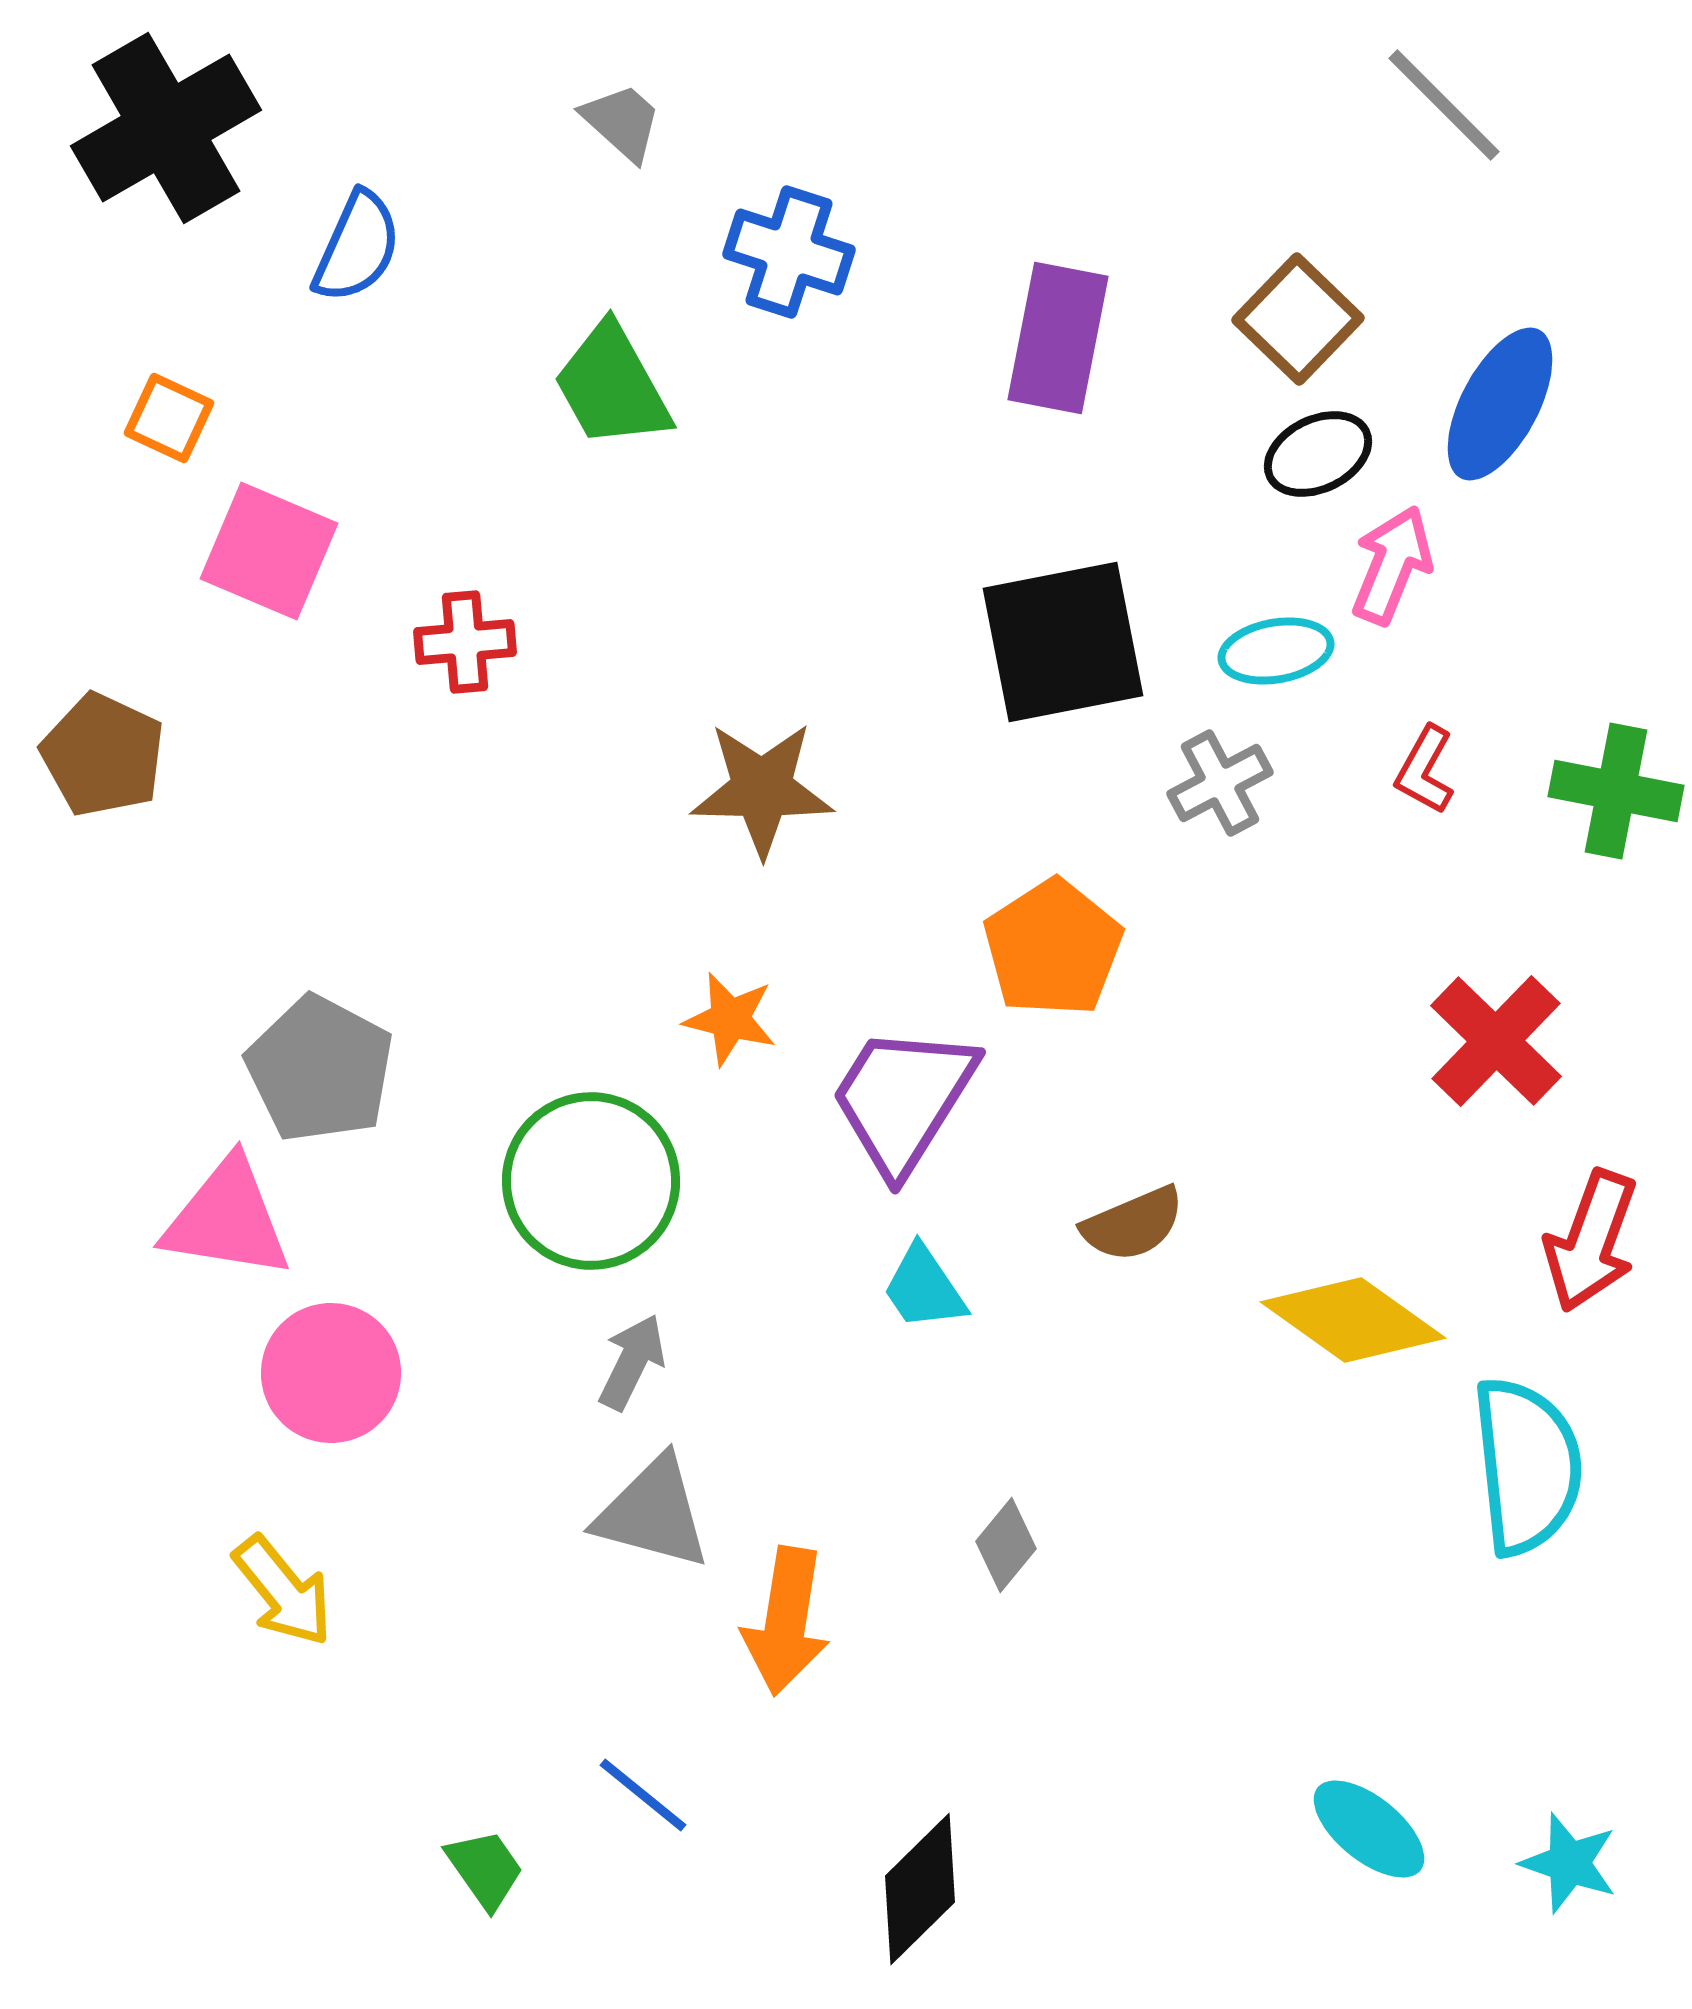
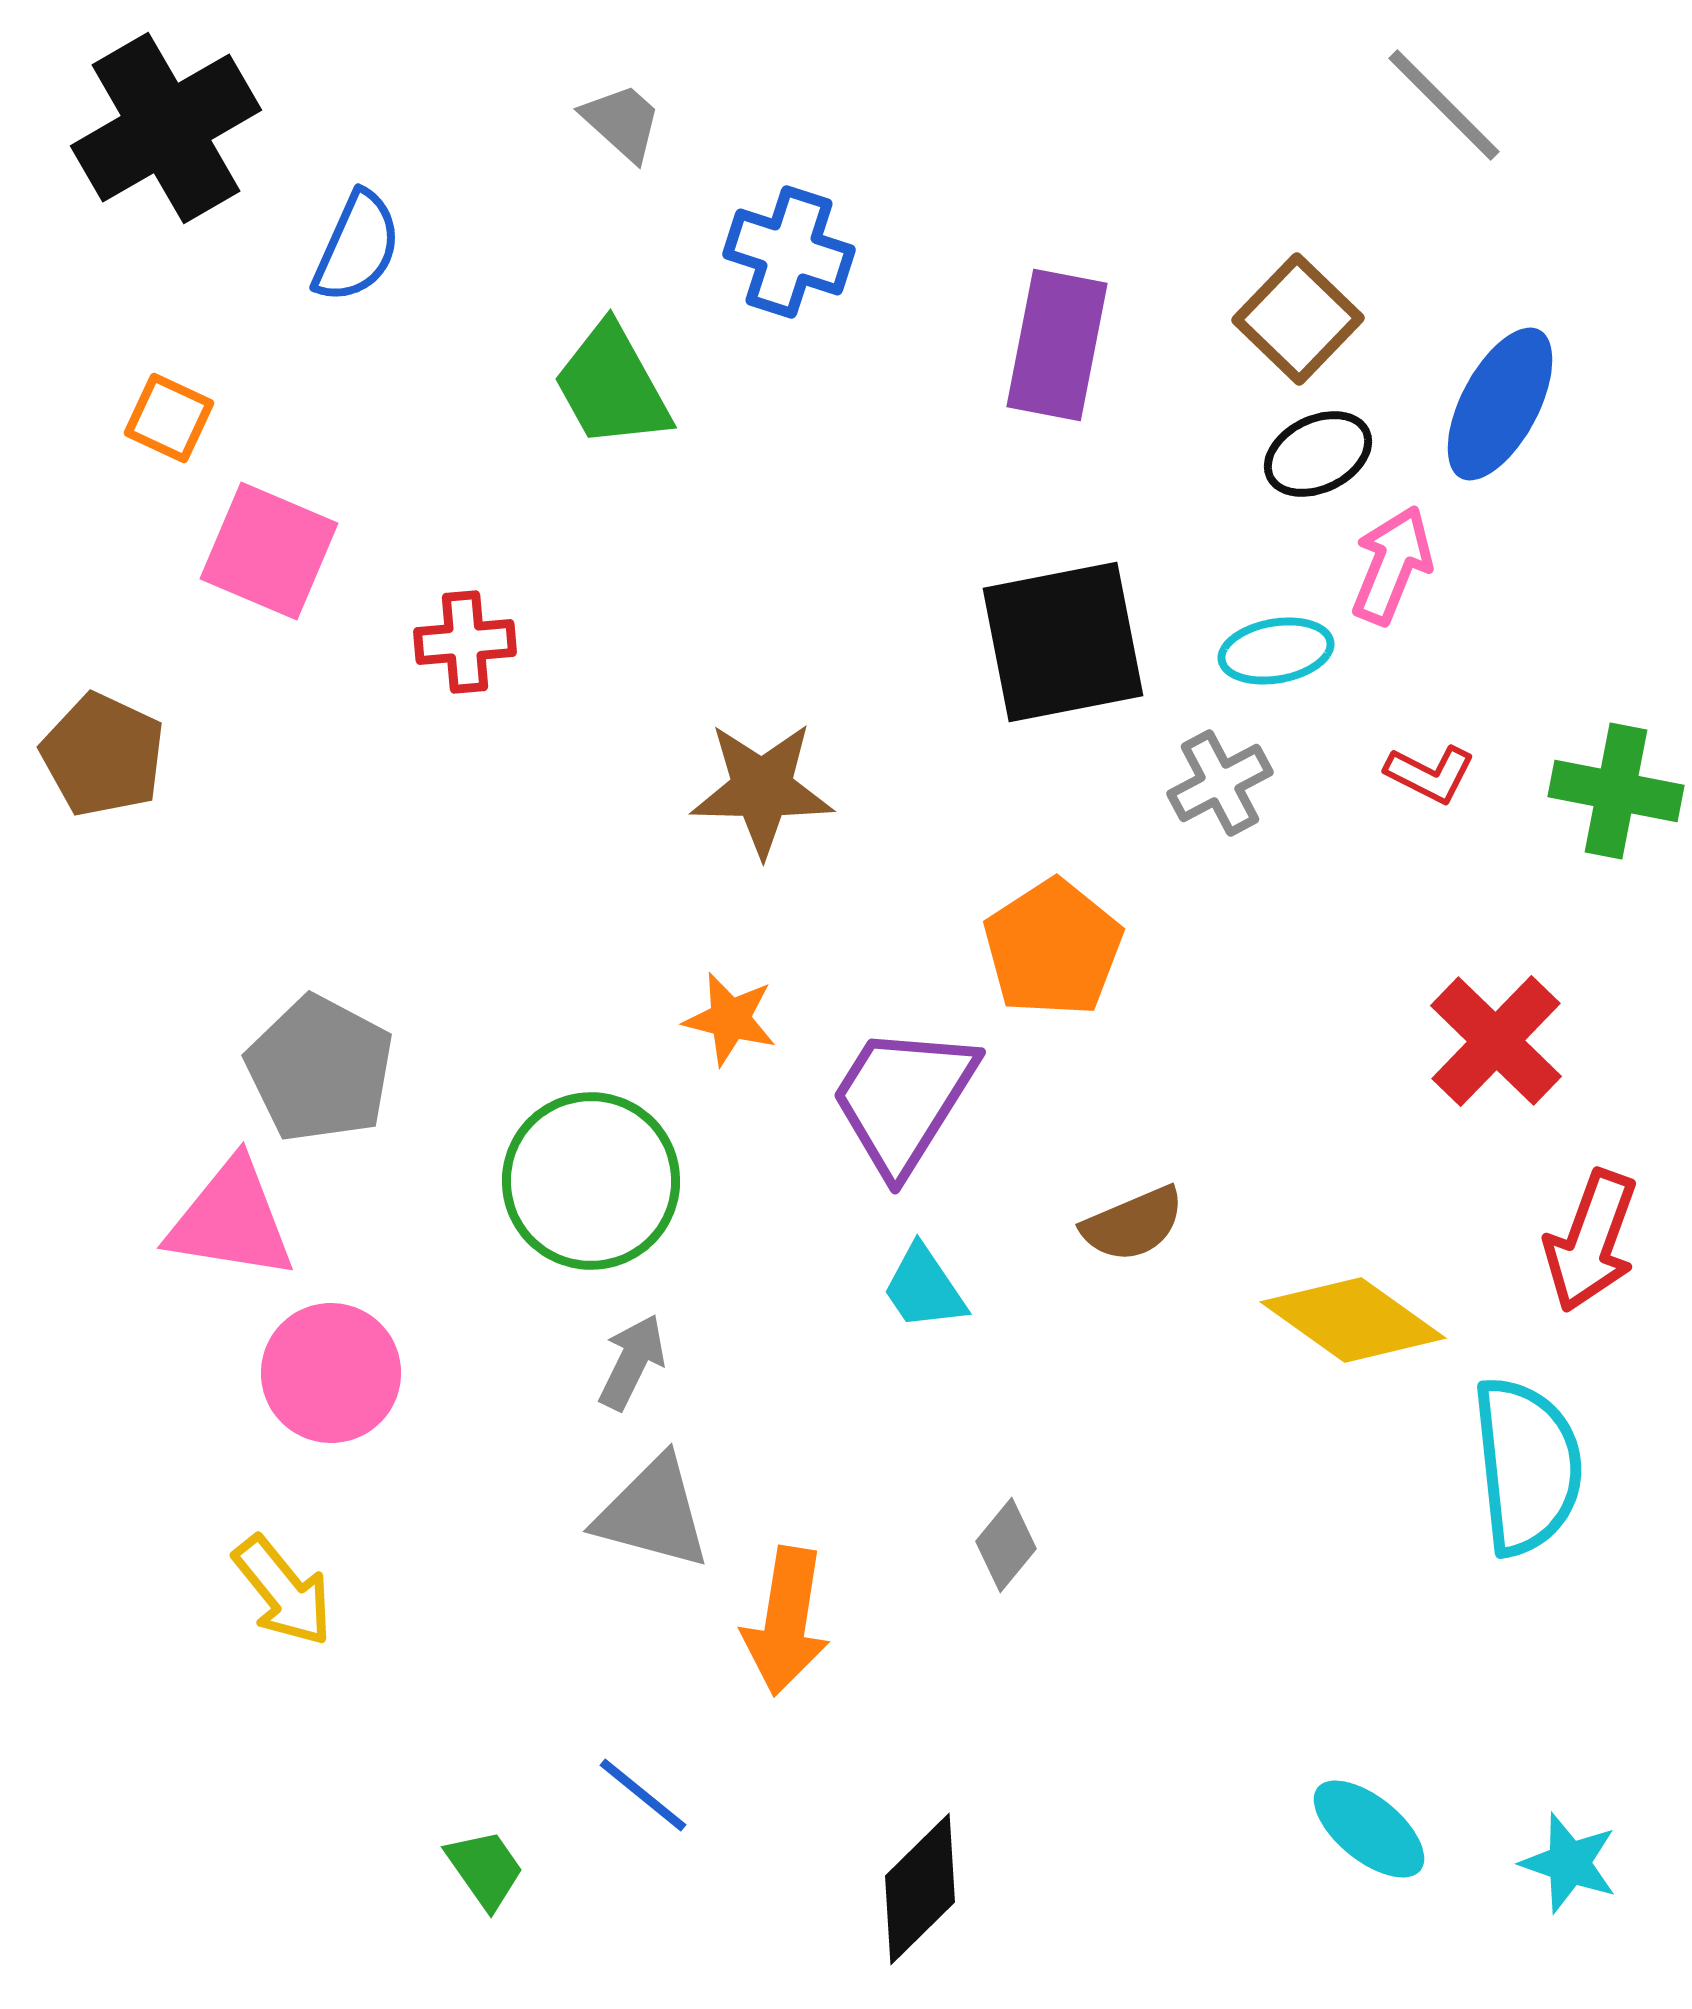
purple rectangle at (1058, 338): moved 1 px left, 7 px down
red L-shape at (1425, 770): moved 5 px right, 4 px down; rotated 92 degrees counterclockwise
pink triangle at (227, 1219): moved 4 px right, 1 px down
